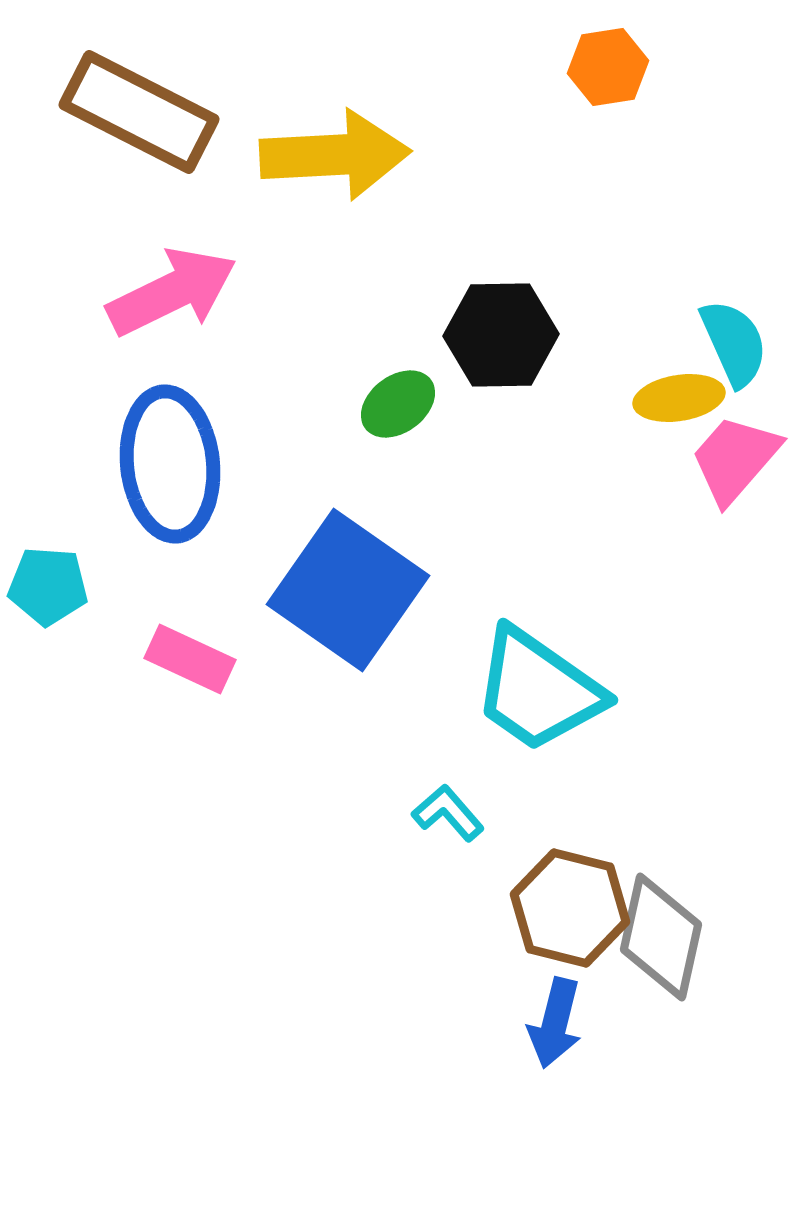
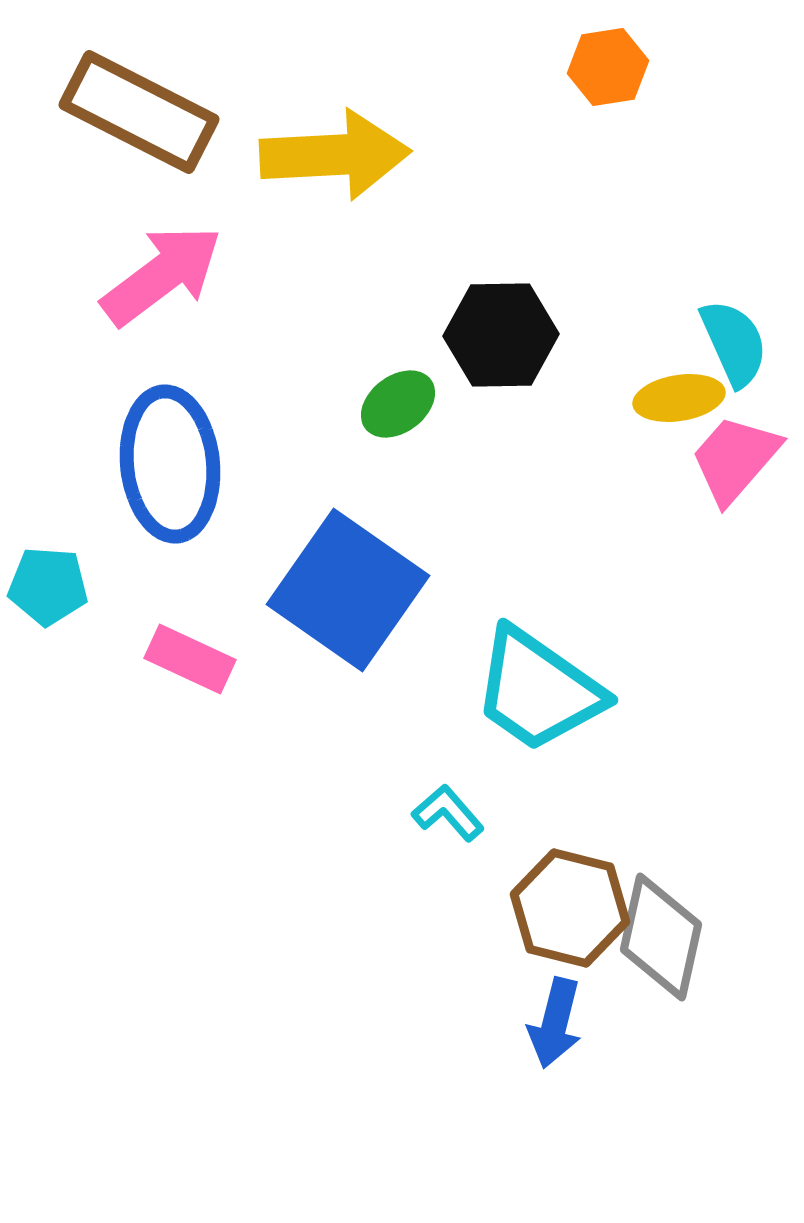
pink arrow: moved 10 px left, 17 px up; rotated 11 degrees counterclockwise
